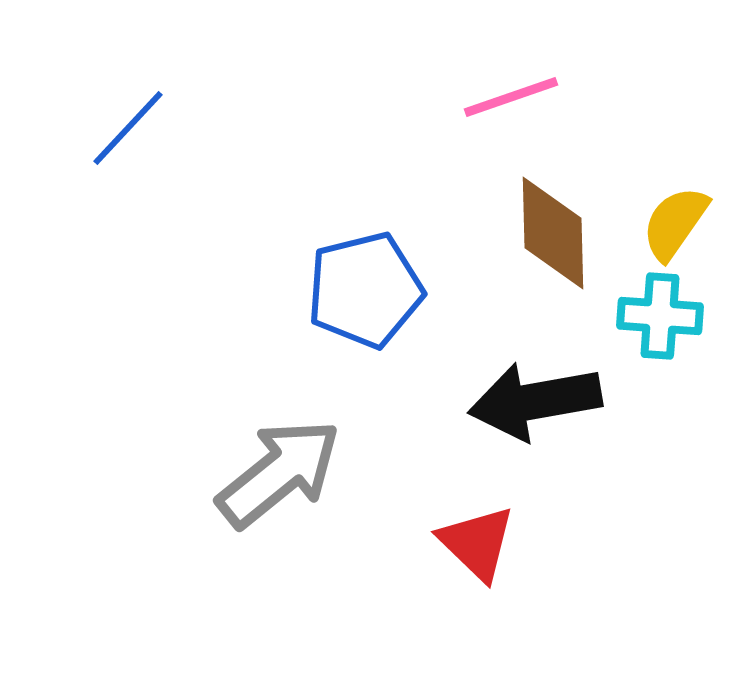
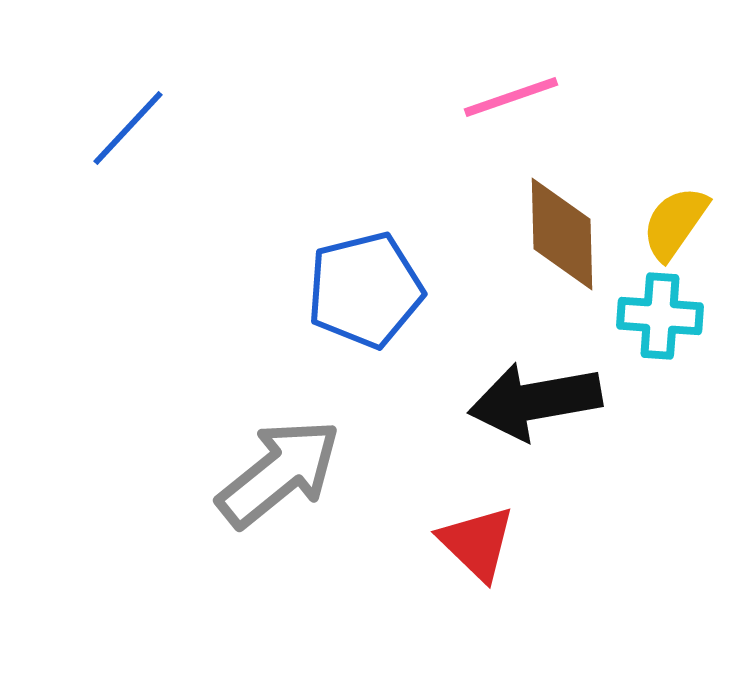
brown diamond: moved 9 px right, 1 px down
